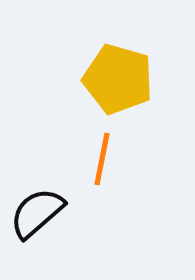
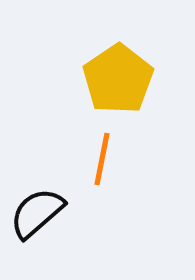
yellow pentagon: rotated 22 degrees clockwise
